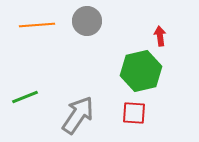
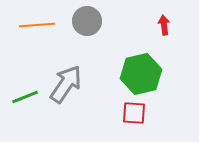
red arrow: moved 4 px right, 11 px up
green hexagon: moved 3 px down
gray arrow: moved 12 px left, 31 px up
